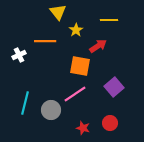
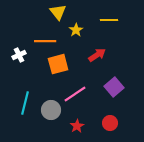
red arrow: moved 1 px left, 9 px down
orange square: moved 22 px left, 2 px up; rotated 25 degrees counterclockwise
red star: moved 6 px left, 2 px up; rotated 24 degrees clockwise
